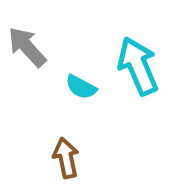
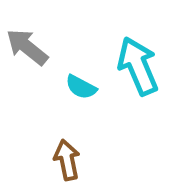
gray arrow: rotated 9 degrees counterclockwise
brown arrow: moved 1 px right, 2 px down
